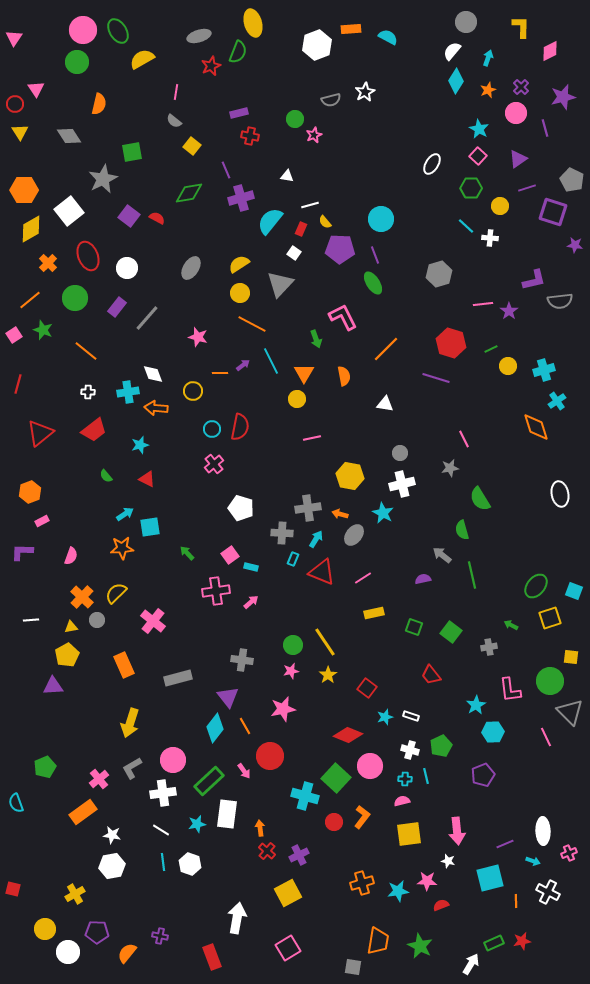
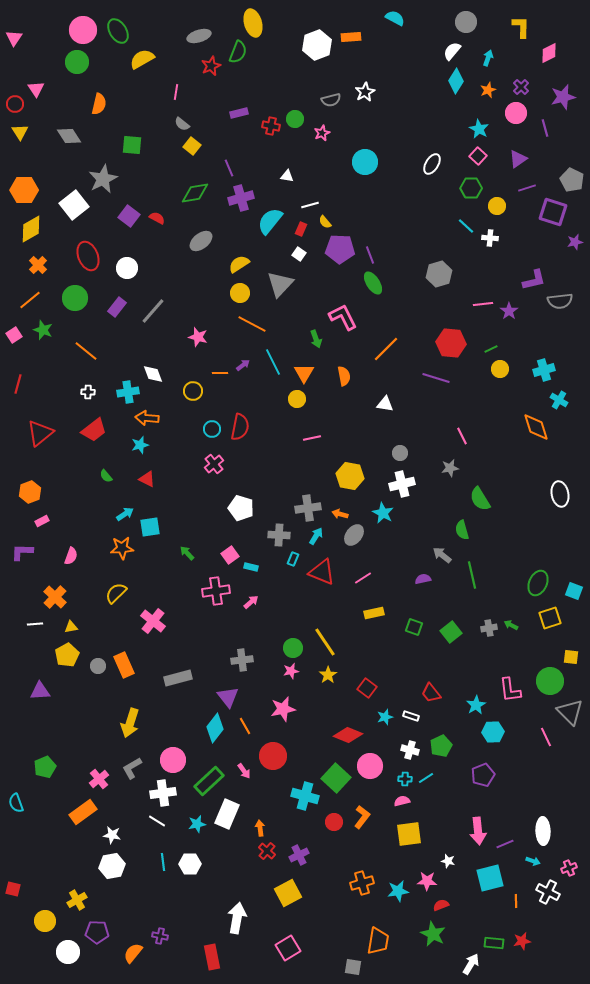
orange rectangle at (351, 29): moved 8 px down
cyan semicircle at (388, 37): moved 7 px right, 19 px up
pink diamond at (550, 51): moved 1 px left, 2 px down
gray semicircle at (174, 121): moved 8 px right, 3 px down
pink star at (314, 135): moved 8 px right, 2 px up
red cross at (250, 136): moved 21 px right, 10 px up
green square at (132, 152): moved 7 px up; rotated 15 degrees clockwise
purple line at (226, 170): moved 3 px right, 2 px up
green diamond at (189, 193): moved 6 px right
yellow circle at (500, 206): moved 3 px left
white square at (69, 211): moved 5 px right, 6 px up
cyan circle at (381, 219): moved 16 px left, 57 px up
purple star at (575, 245): moved 3 px up; rotated 21 degrees counterclockwise
white square at (294, 253): moved 5 px right, 1 px down
purple line at (375, 255): moved 5 px left
orange cross at (48, 263): moved 10 px left, 2 px down
gray ellipse at (191, 268): moved 10 px right, 27 px up; rotated 20 degrees clockwise
gray line at (147, 318): moved 6 px right, 7 px up
red hexagon at (451, 343): rotated 12 degrees counterclockwise
cyan line at (271, 361): moved 2 px right, 1 px down
yellow circle at (508, 366): moved 8 px left, 3 px down
cyan cross at (557, 401): moved 2 px right, 1 px up; rotated 24 degrees counterclockwise
orange arrow at (156, 408): moved 9 px left, 10 px down
pink line at (464, 439): moved 2 px left, 3 px up
gray cross at (282, 533): moved 3 px left, 2 px down
cyan arrow at (316, 539): moved 3 px up
green ellipse at (536, 586): moved 2 px right, 3 px up; rotated 15 degrees counterclockwise
orange cross at (82, 597): moved 27 px left
white line at (31, 620): moved 4 px right, 4 px down
gray circle at (97, 620): moved 1 px right, 46 px down
green square at (451, 632): rotated 15 degrees clockwise
green circle at (293, 645): moved 3 px down
gray cross at (489, 647): moved 19 px up
gray cross at (242, 660): rotated 15 degrees counterclockwise
red trapezoid at (431, 675): moved 18 px down
purple triangle at (53, 686): moved 13 px left, 5 px down
red circle at (270, 756): moved 3 px right
cyan line at (426, 776): moved 2 px down; rotated 70 degrees clockwise
white rectangle at (227, 814): rotated 16 degrees clockwise
white line at (161, 830): moved 4 px left, 9 px up
pink arrow at (457, 831): moved 21 px right
pink cross at (569, 853): moved 15 px down
white hexagon at (190, 864): rotated 20 degrees counterclockwise
yellow cross at (75, 894): moved 2 px right, 6 px down
yellow circle at (45, 929): moved 8 px up
green rectangle at (494, 943): rotated 30 degrees clockwise
green star at (420, 946): moved 13 px right, 12 px up
orange semicircle at (127, 953): moved 6 px right
red rectangle at (212, 957): rotated 10 degrees clockwise
